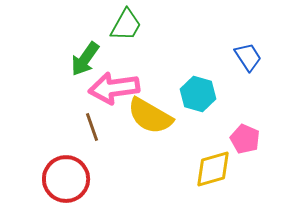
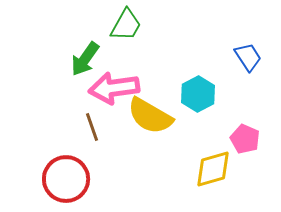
cyan hexagon: rotated 16 degrees clockwise
